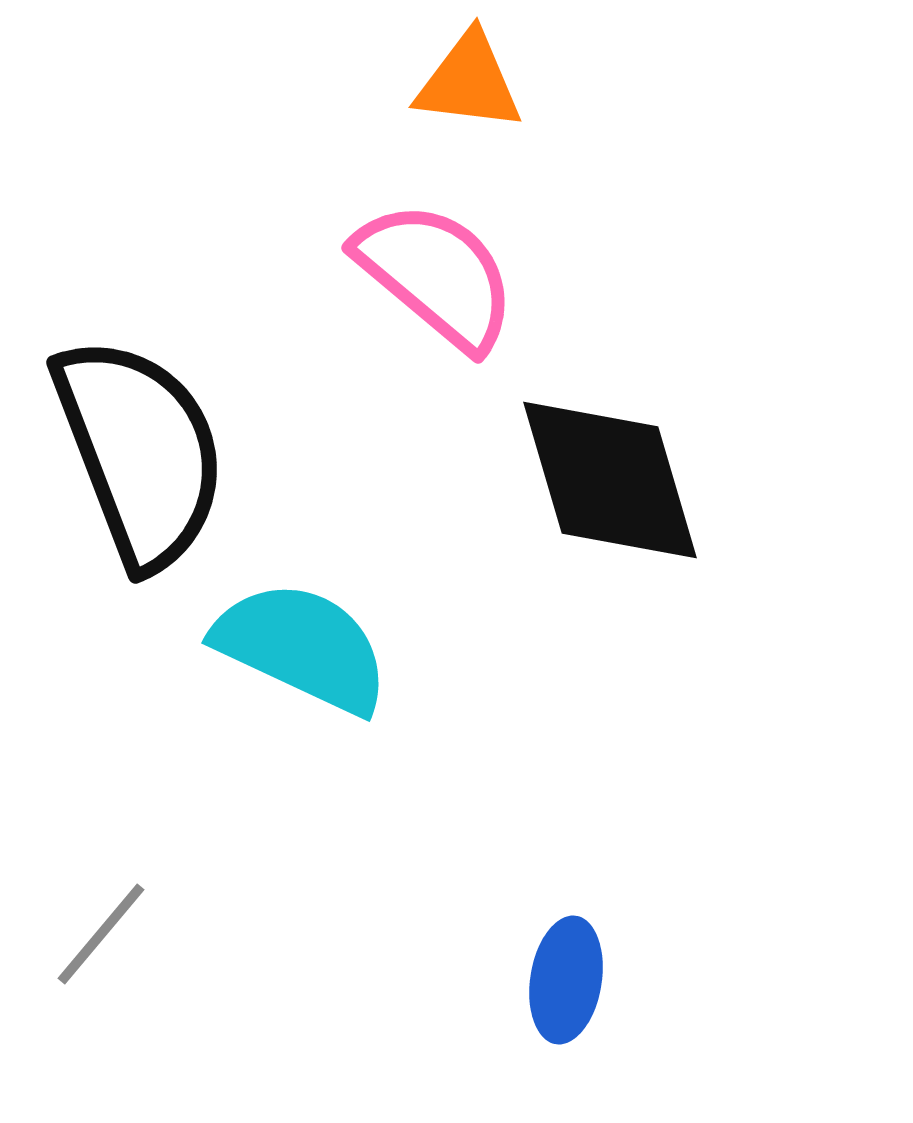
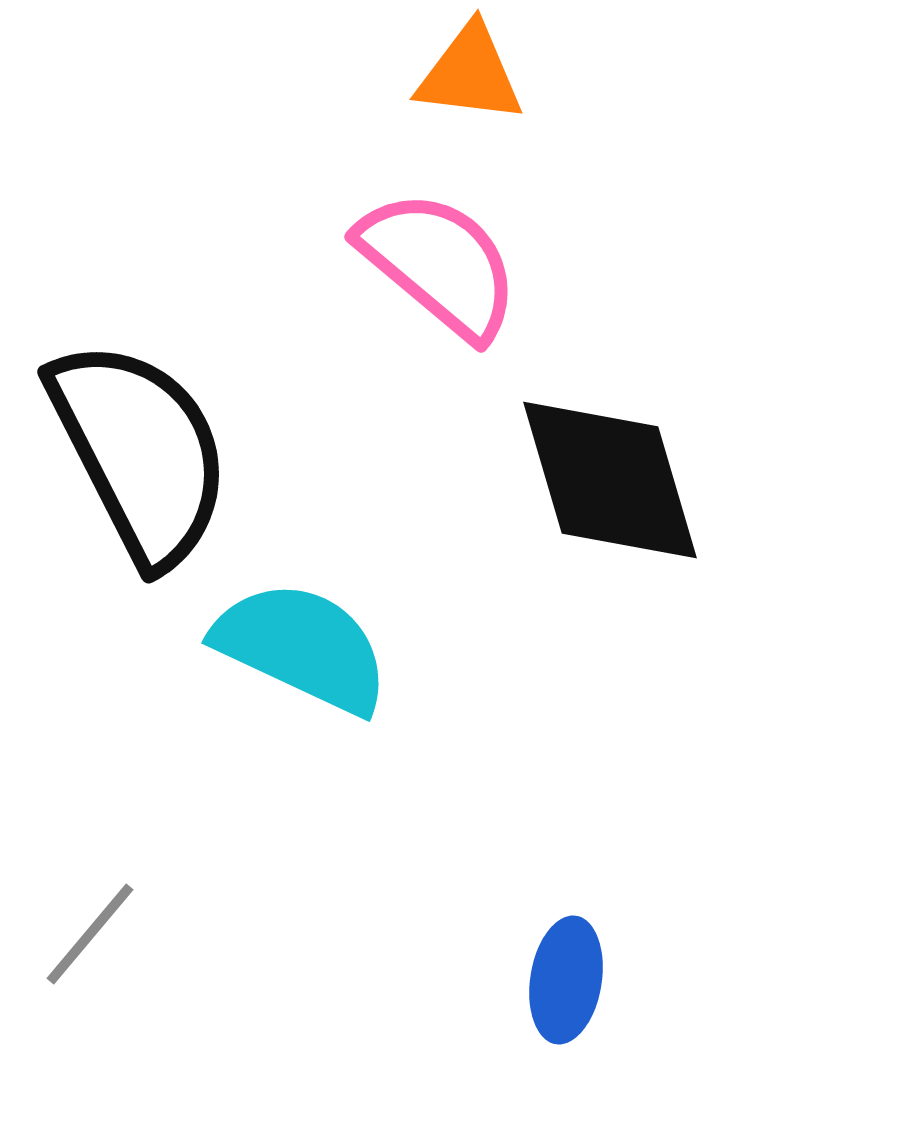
orange triangle: moved 1 px right, 8 px up
pink semicircle: moved 3 px right, 11 px up
black semicircle: rotated 6 degrees counterclockwise
gray line: moved 11 px left
